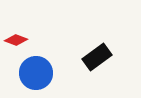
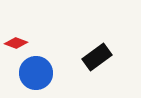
red diamond: moved 3 px down
